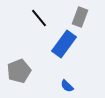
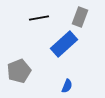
black line: rotated 60 degrees counterclockwise
blue rectangle: rotated 12 degrees clockwise
blue semicircle: rotated 112 degrees counterclockwise
